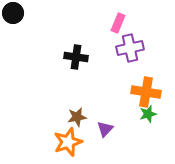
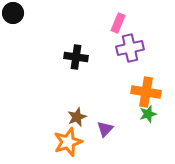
brown star: rotated 12 degrees counterclockwise
